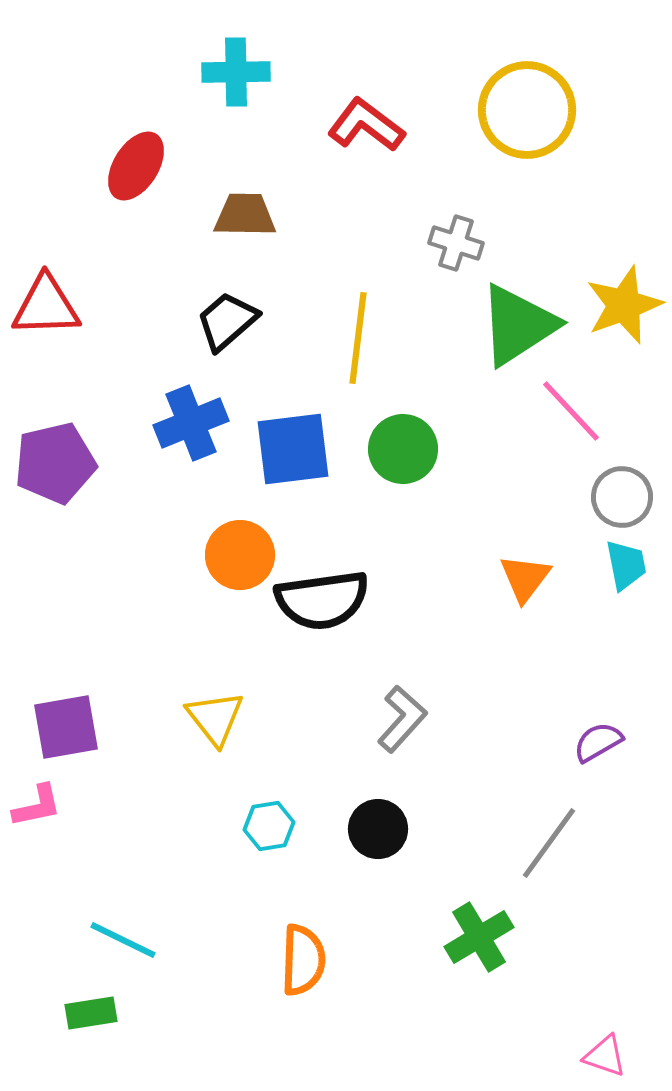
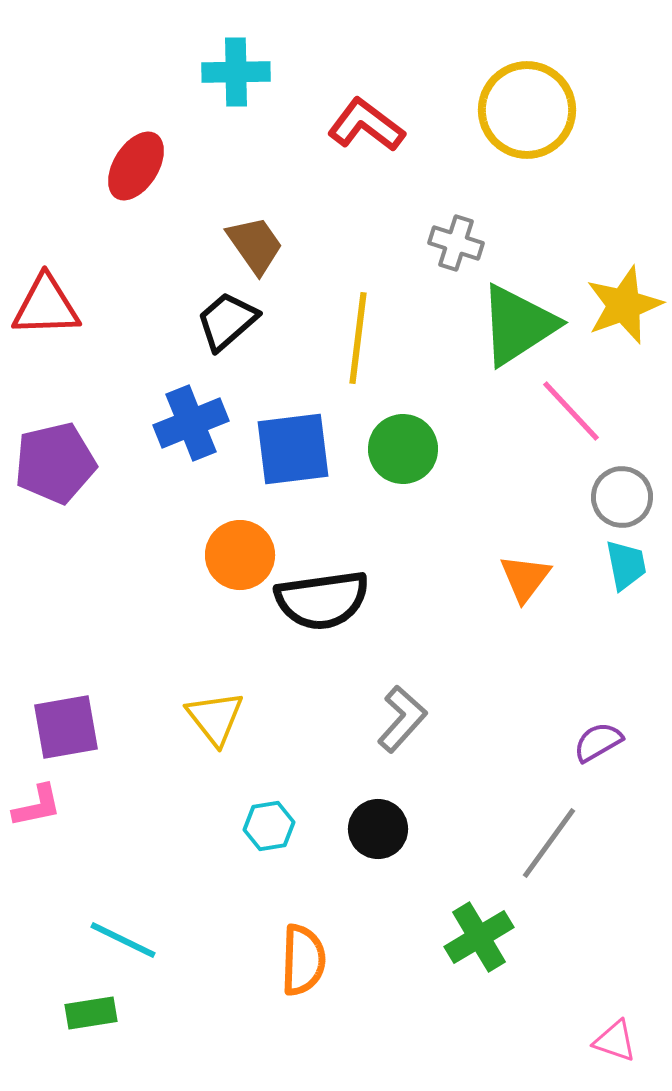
brown trapezoid: moved 10 px right, 30 px down; rotated 54 degrees clockwise
pink triangle: moved 10 px right, 15 px up
